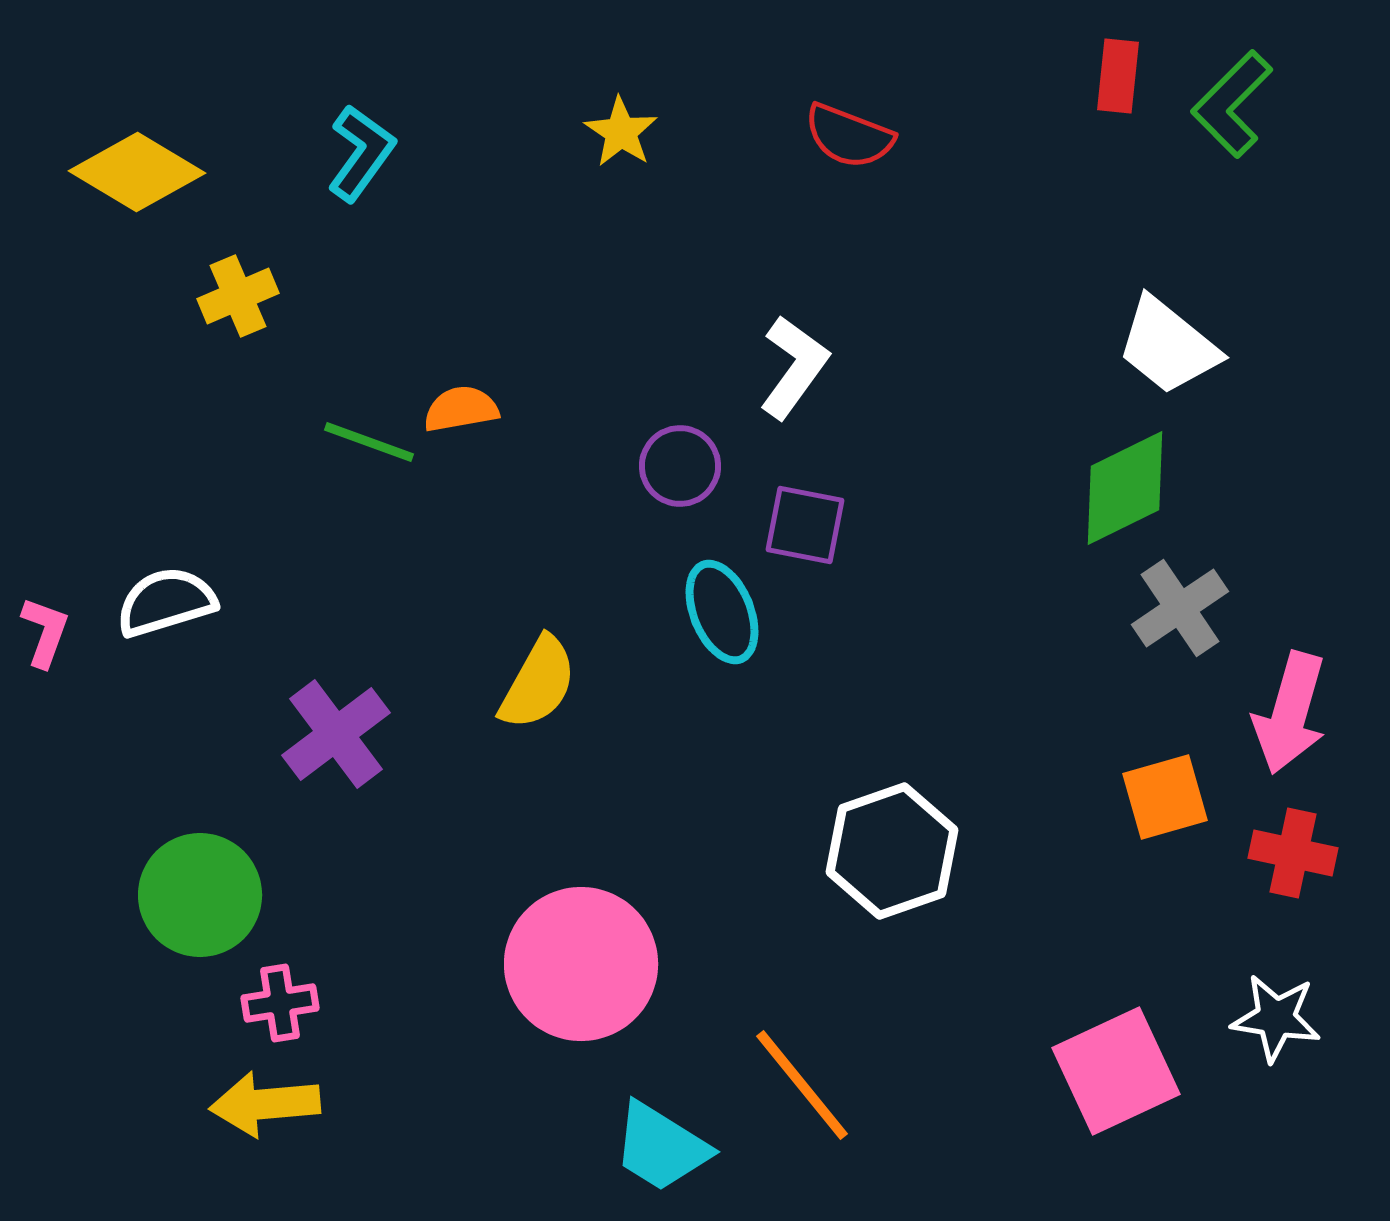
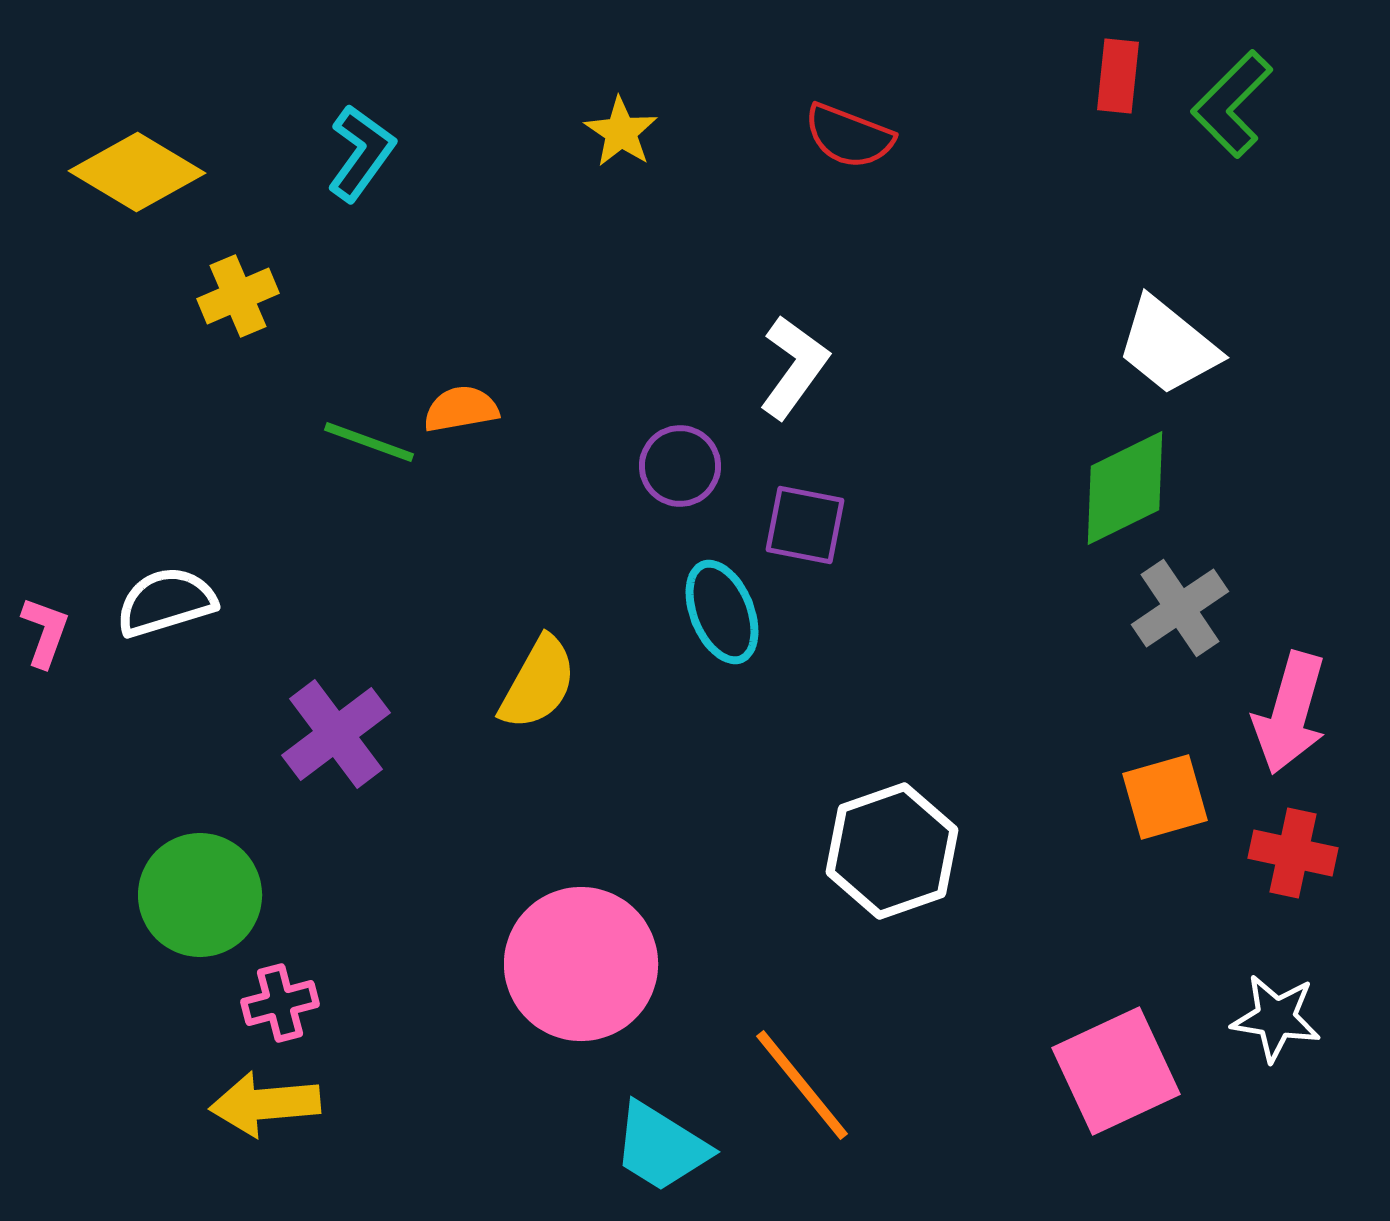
pink cross: rotated 6 degrees counterclockwise
